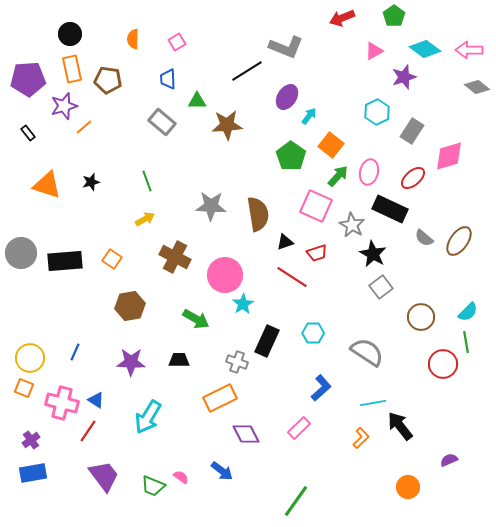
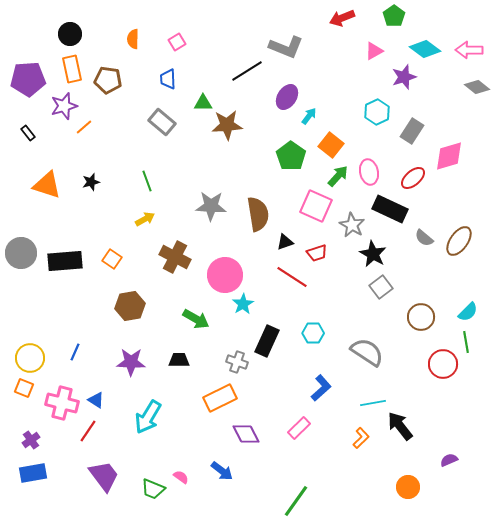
green triangle at (197, 101): moved 6 px right, 2 px down
pink ellipse at (369, 172): rotated 25 degrees counterclockwise
green trapezoid at (153, 486): moved 3 px down
